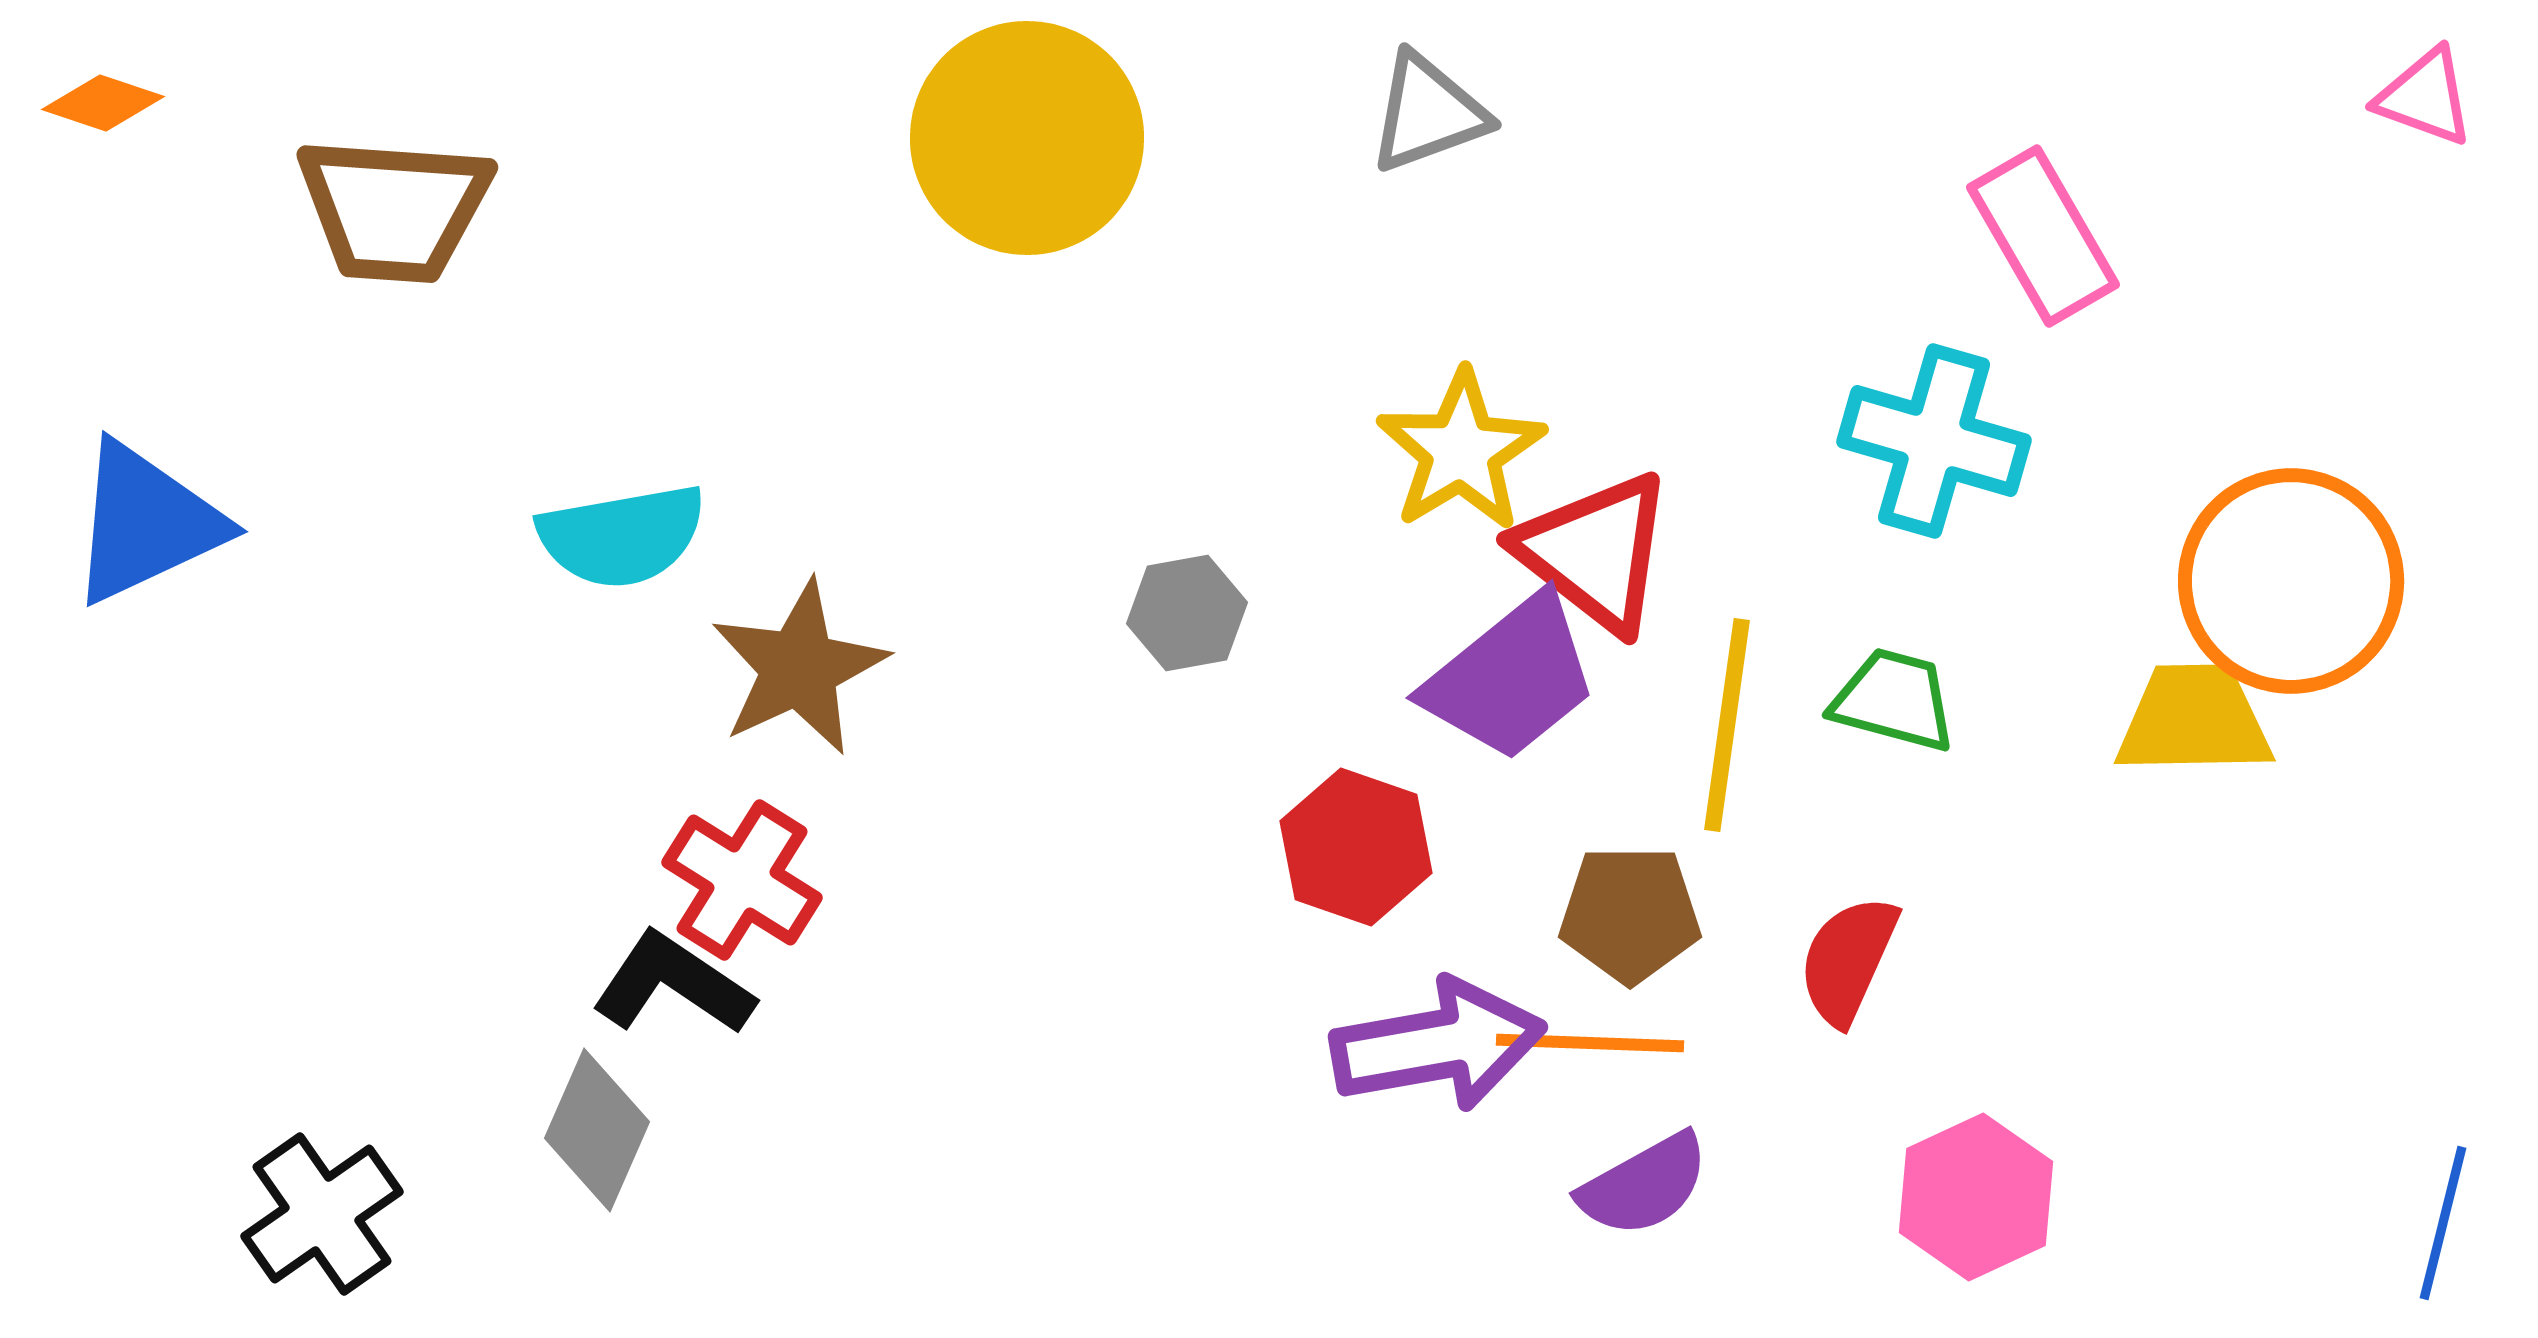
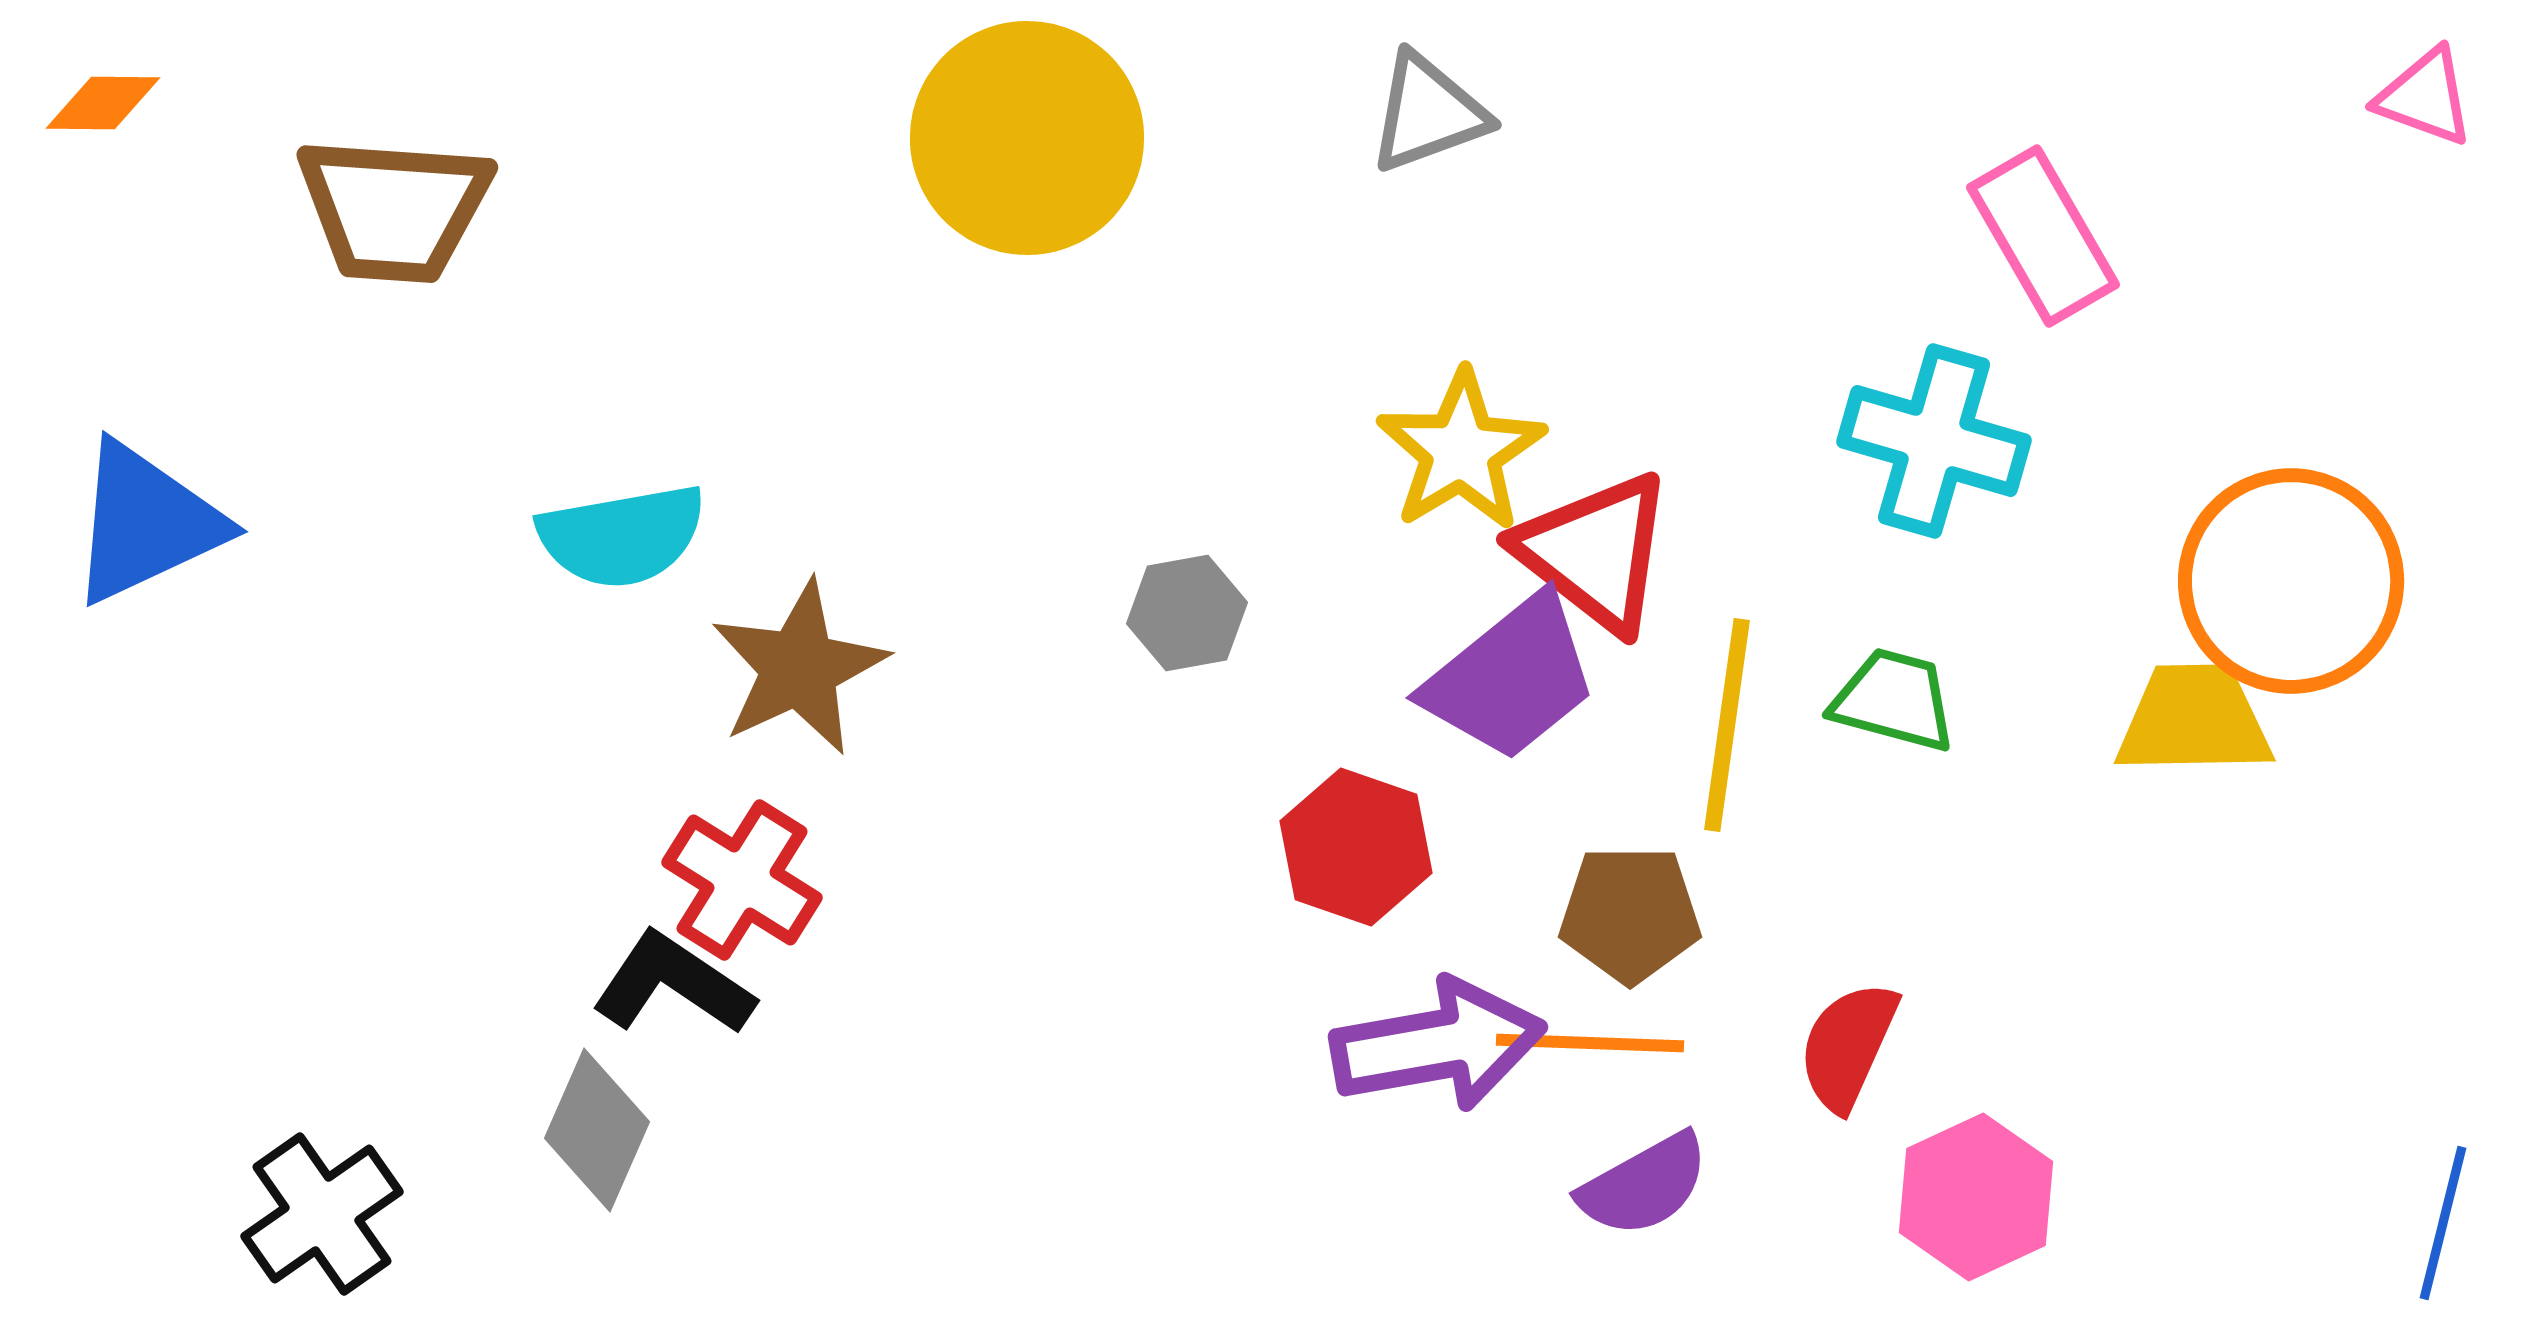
orange diamond: rotated 18 degrees counterclockwise
red semicircle: moved 86 px down
